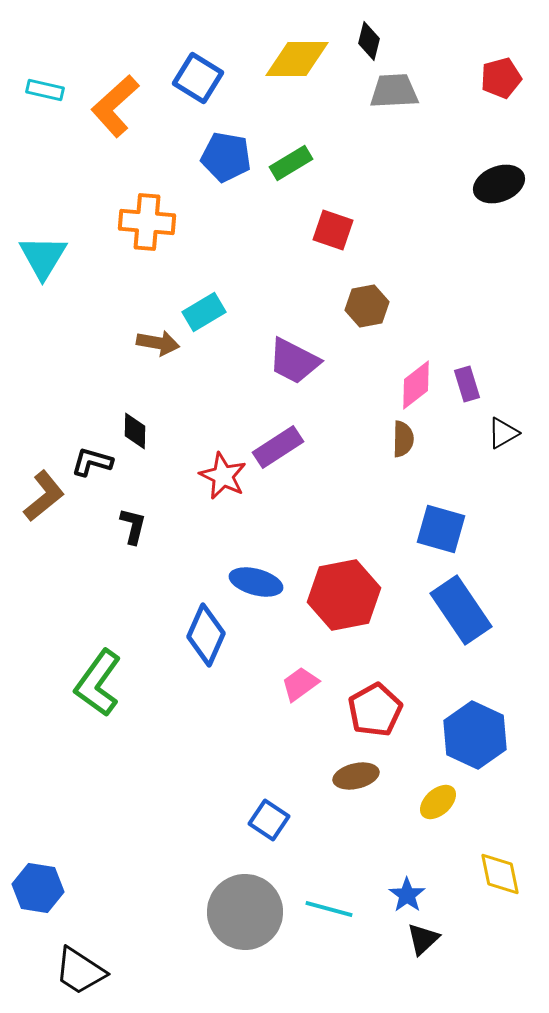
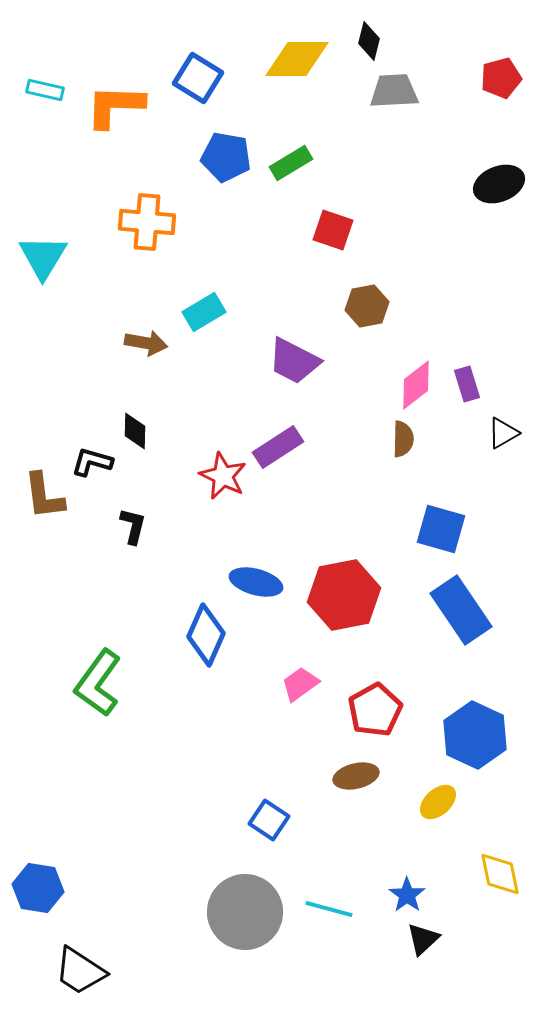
orange L-shape at (115, 106): rotated 44 degrees clockwise
brown arrow at (158, 343): moved 12 px left
brown L-shape at (44, 496): rotated 122 degrees clockwise
